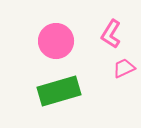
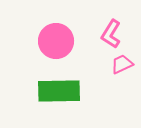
pink trapezoid: moved 2 px left, 4 px up
green rectangle: rotated 15 degrees clockwise
